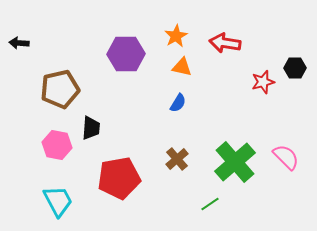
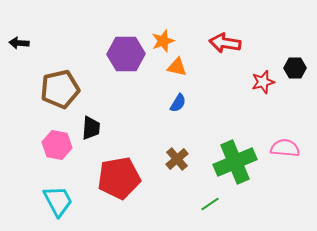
orange star: moved 13 px left, 5 px down; rotated 10 degrees clockwise
orange triangle: moved 5 px left
pink semicircle: moved 1 px left, 9 px up; rotated 40 degrees counterclockwise
green cross: rotated 18 degrees clockwise
